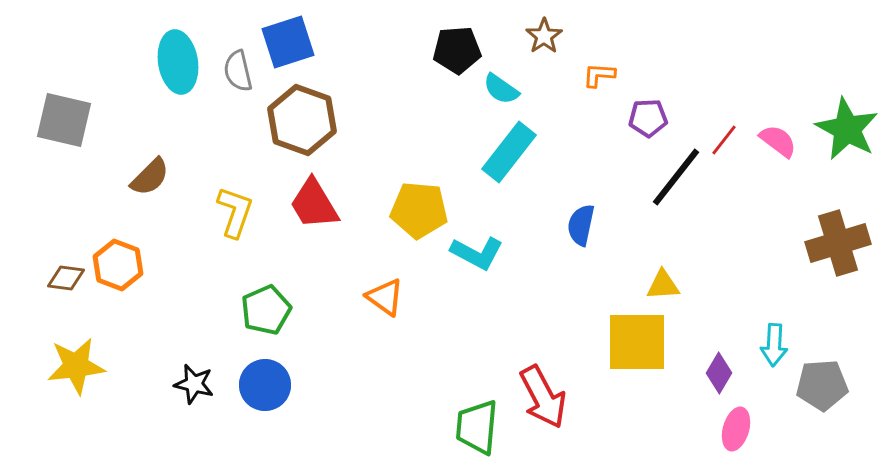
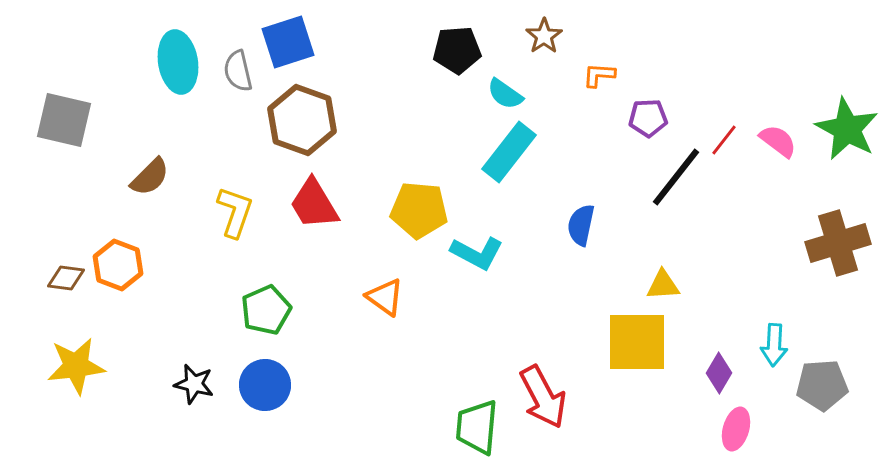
cyan semicircle: moved 4 px right, 5 px down
